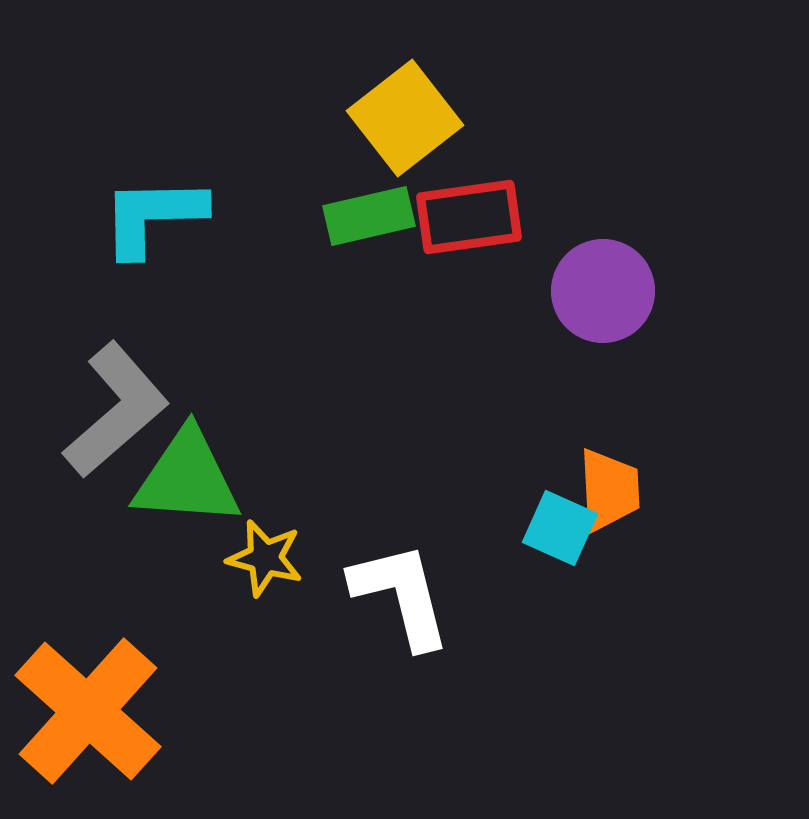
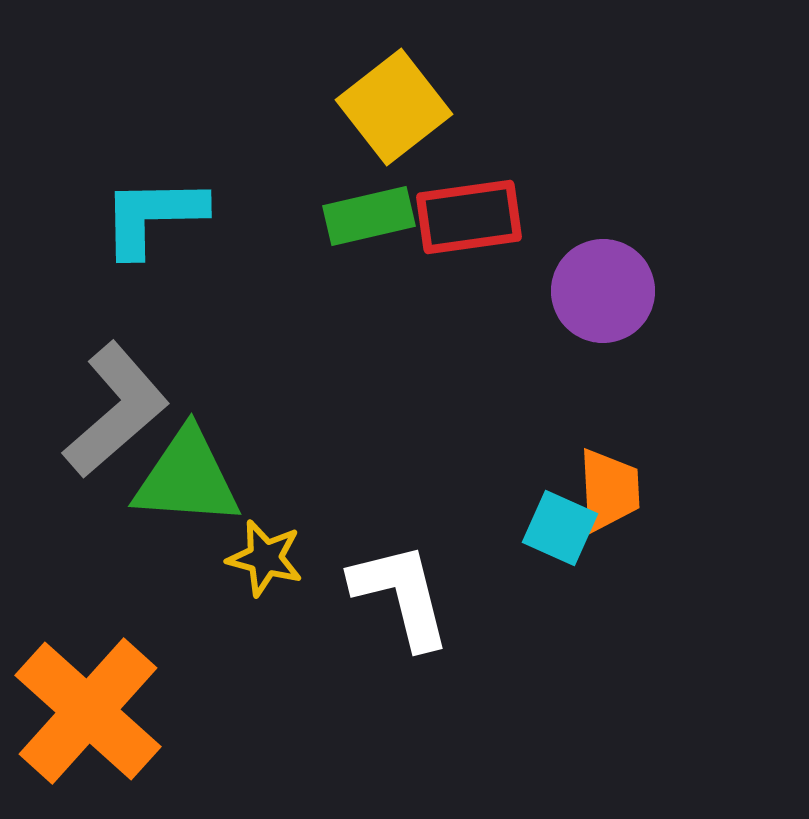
yellow square: moved 11 px left, 11 px up
